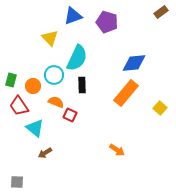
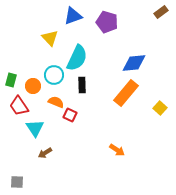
cyan triangle: rotated 18 degrees clockwise
